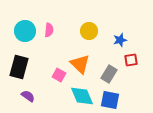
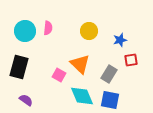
pink semicircle: moved 1 px left, 2 px up
purple semicircle: moved 2 px left, 4 px down
